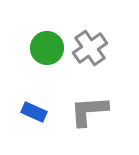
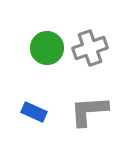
gray cross: rotated 16 degrees clockwise
